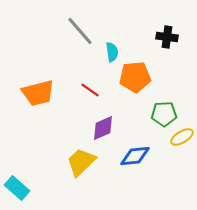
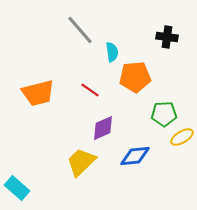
gray line: moved 1 px up
